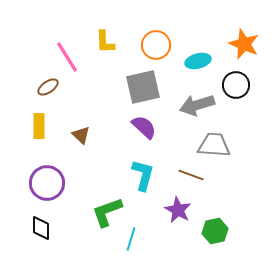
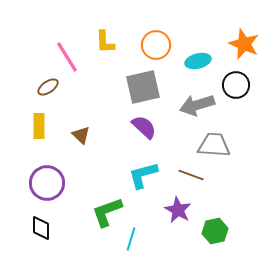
cyan L-shape: rotated 120 degrees counterclockwise
